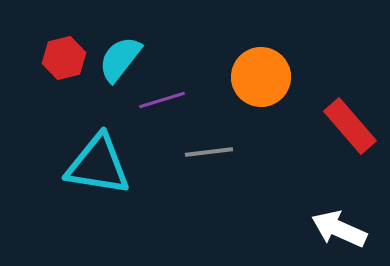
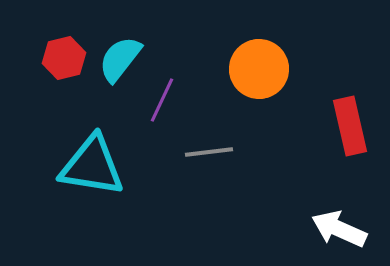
orange circle: moved 2 px left, 8 px up
purple line: rotated 48 degrees counterclockwise
red rectangle: rotated 28 degrees clockwise
cyan triangle: moved 6 px left, 1 px down
